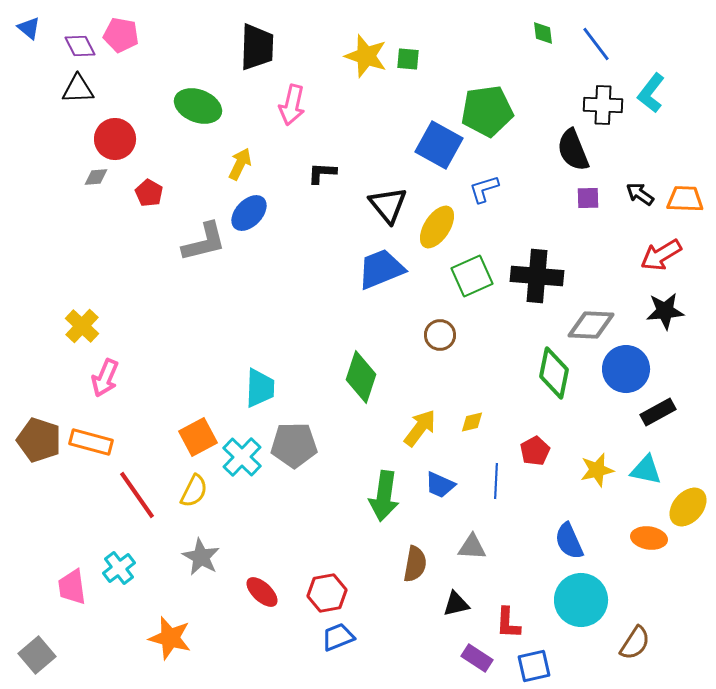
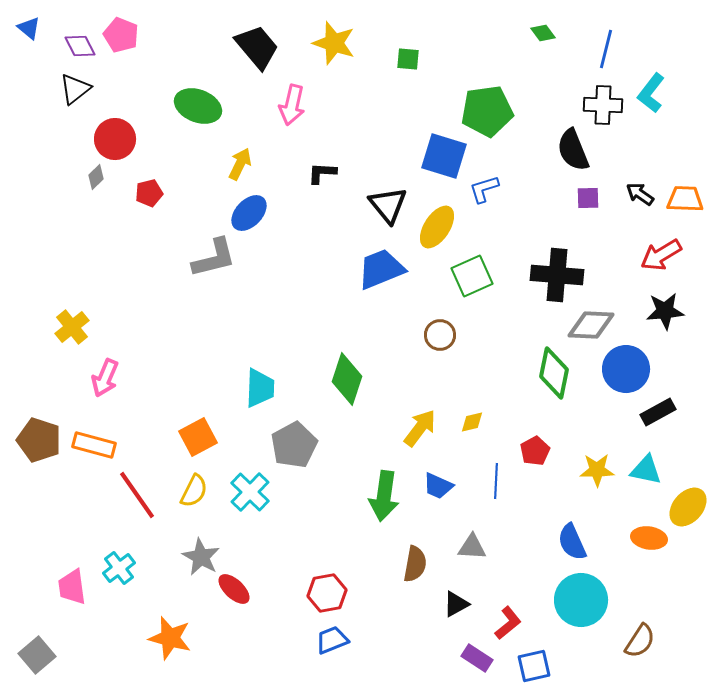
green diamond at (543, 33): rotated 30 degrees counterclockwise
pink pentagon at (121, 35): rotated 12 degrees clockwise
blue line at (596, 44): moved 10 px right, 5 px down; rotated 51 degrees clockwise
black trapezoid at (257, 47): rotated 42 degrees counterclockwise
yellow star at (366, 56): moved 32 px left, 13 px up
black triangle at (78, 89): moved 3 px left; rotated 36 degrees counterclockwise
blue square at (439, 145): moved 5 px right, 11 px down; rotated 12 degrees counterclockwise
gray diamond at (96, 177): rotated 40 degrees counterclockwise
red pentagon at (149, 193): rotated 28 degrees clockwise
gray L-shape at (204, 242): moved 10 px right, 16 px down
black cross at (537, 276): moved 20 px right, 1 px up
yellow cross at (82, 326): moved 10 px left, 1 px down; rotated 8 degrees clockwise
green diamond at (361, 377): moved 14 px left, 2 px down
orange rectangle at (91, 442): moved 3 px right, 3 px down
gray pentagon at (294, 445): rotated 27 degrees counterclockwise
cyan cross at (242, 457): moved 8 px right, 35 px down
yellow star at (597, 470): rotated 12 degrees clockwise
blue trapezoid at (440, 485): moved 2 px left, 1 px down
blue semicircle at (569, 541): moved 3 px right, 1 px down
red ellipse at (262, 592): moved 28 px left, 3 px up
black triangle at (456, 604): rotated 16 degrees counterclockwise
red L-shape at (508, 623): rotated 132 degrees counterclockwise
blue trapezoid at (338, 637): moved 6 px left, 3 px down
brown semicircle at (635, 643): moved 5 px right, 2 px up
